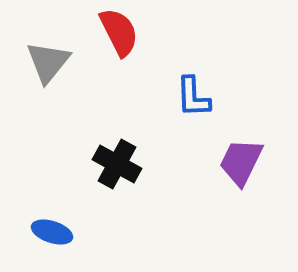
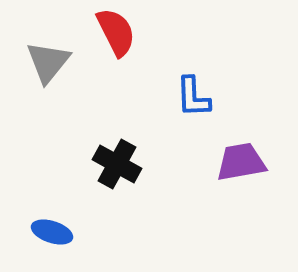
red semicircle: moved 3 px left
purple trapezoid: rotated 54 degrees clockwise
